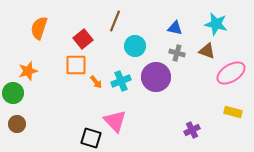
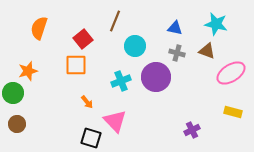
orange arrow: moved 9 px left, 20 px down
